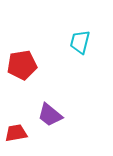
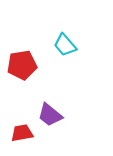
cyan trapezoid: moved 15 px left, 3 px down; rotated 55 degrees counterclockwise
red trapezoid: moved 6 px right
